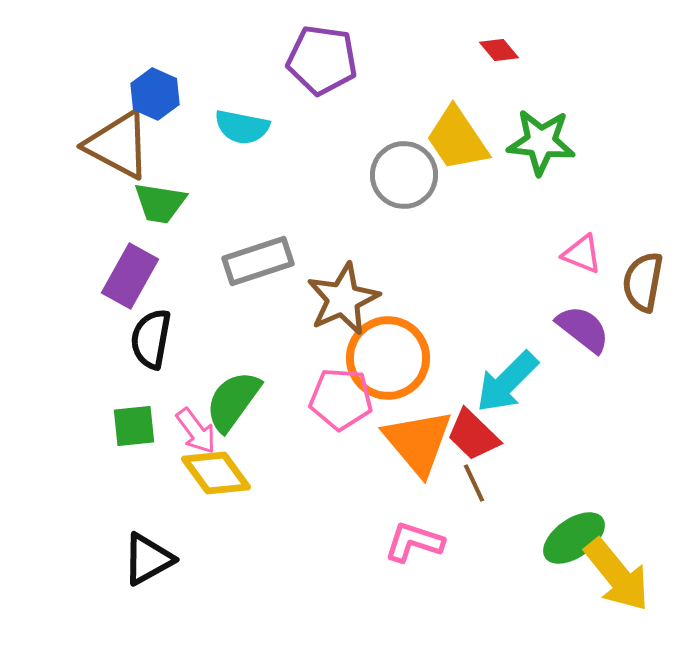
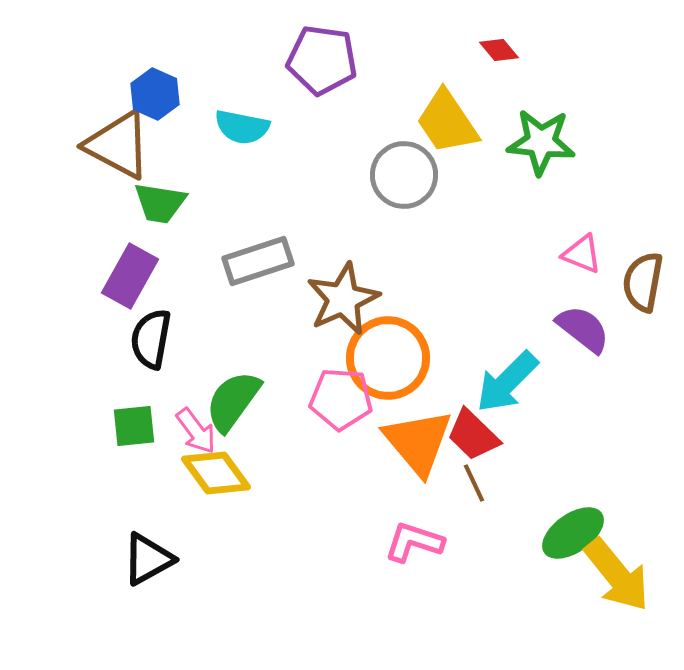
yellow trapezoid: moved 10 px left, 17 px up
green ellipse: moved 1 px left, 5 px up
